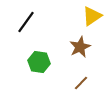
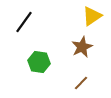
black line: moved 2 px left
brown star: moved 2 px right
